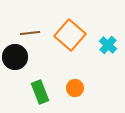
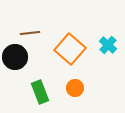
orange square: moved 14 px down
